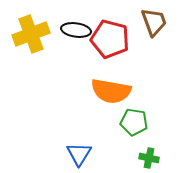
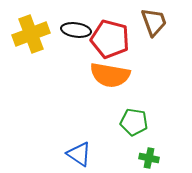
orange semicircle: moved 1 px left, 16 px up
blue triangle: rotated 28 degrees counterclockwise
